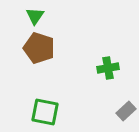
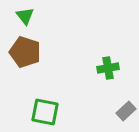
green triangle: moved 10 px left; rotated 12 degrees counterclockwise
brown pentagon: moved 14 px left, 4 px down
